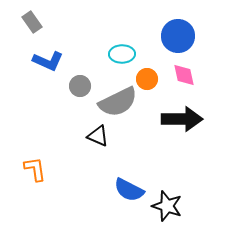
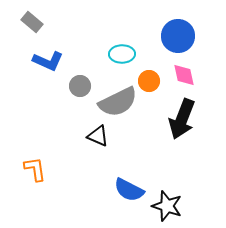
gray rectangle: rotated 15 degrees counterclockwise
orange circle: moved 2 px right, 2 px down
black arrow: rotated 111 degrees clockwise
